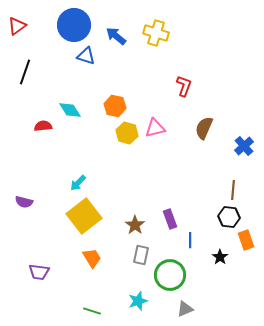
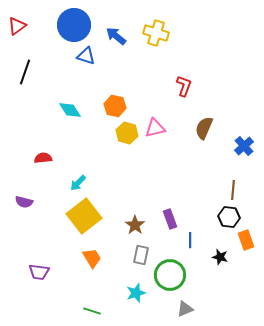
red semicircle: moved 32 px down
black star: rotated 21 degrees counterclockwise
cyan star: moved 2 px left, 8 px up
